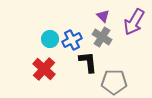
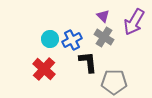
gray cross: moved 2 px right
